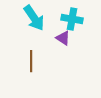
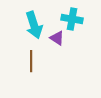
cyan arrow: moved 7 px down; rotated 16 degrees clockwise
purple triangle: moved 6 px left
